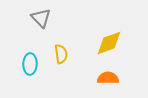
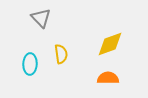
yellow diamond: moved 1 px right, 1 px down
